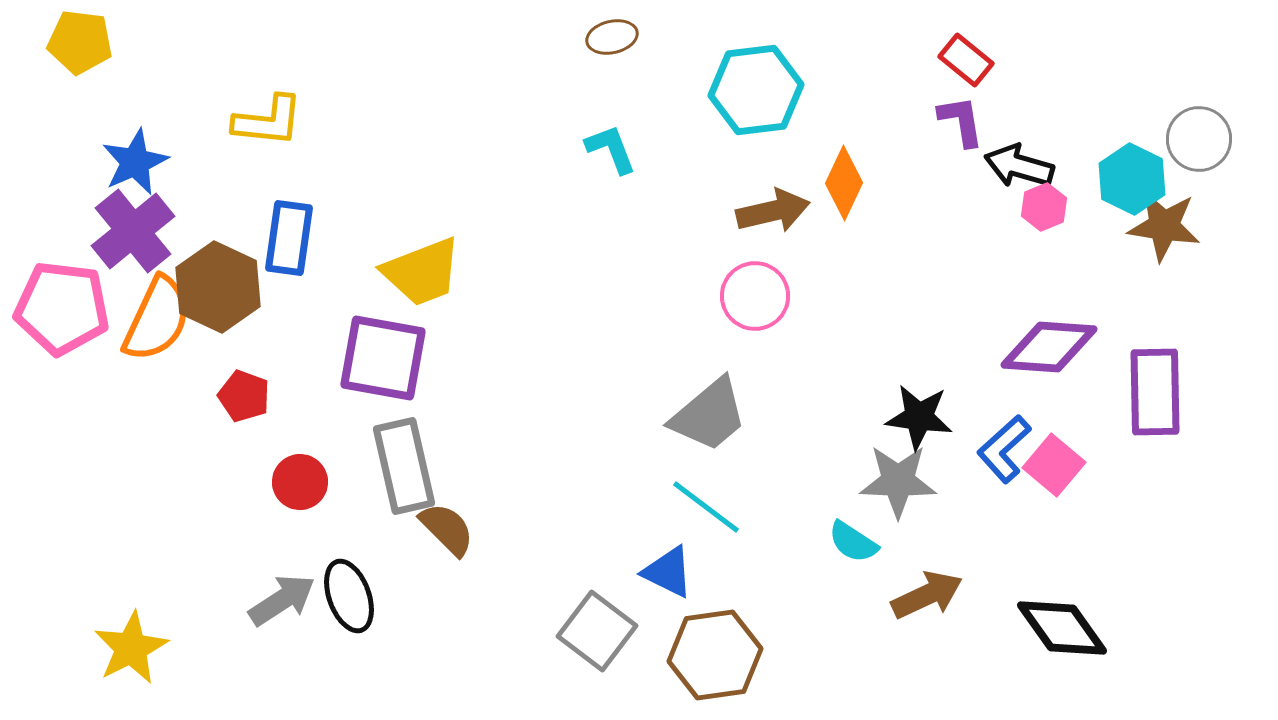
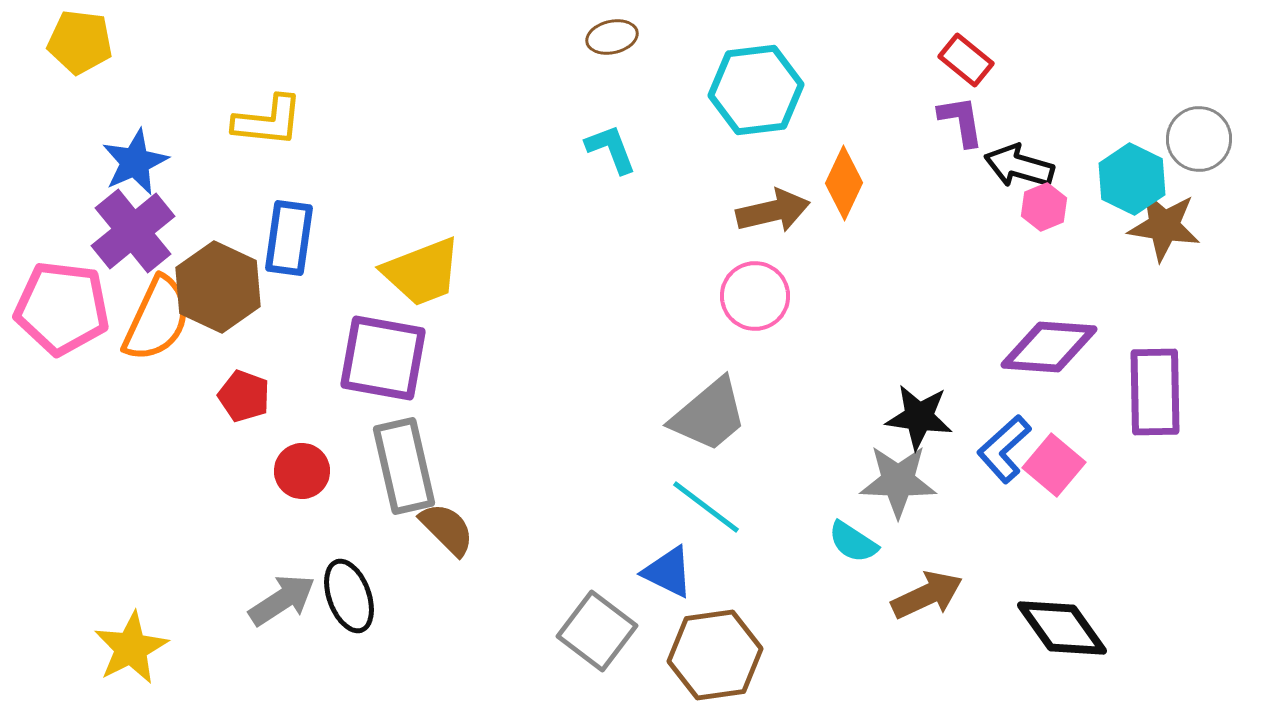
red circle at (300, 482): moved 2 px right, 11 px up
